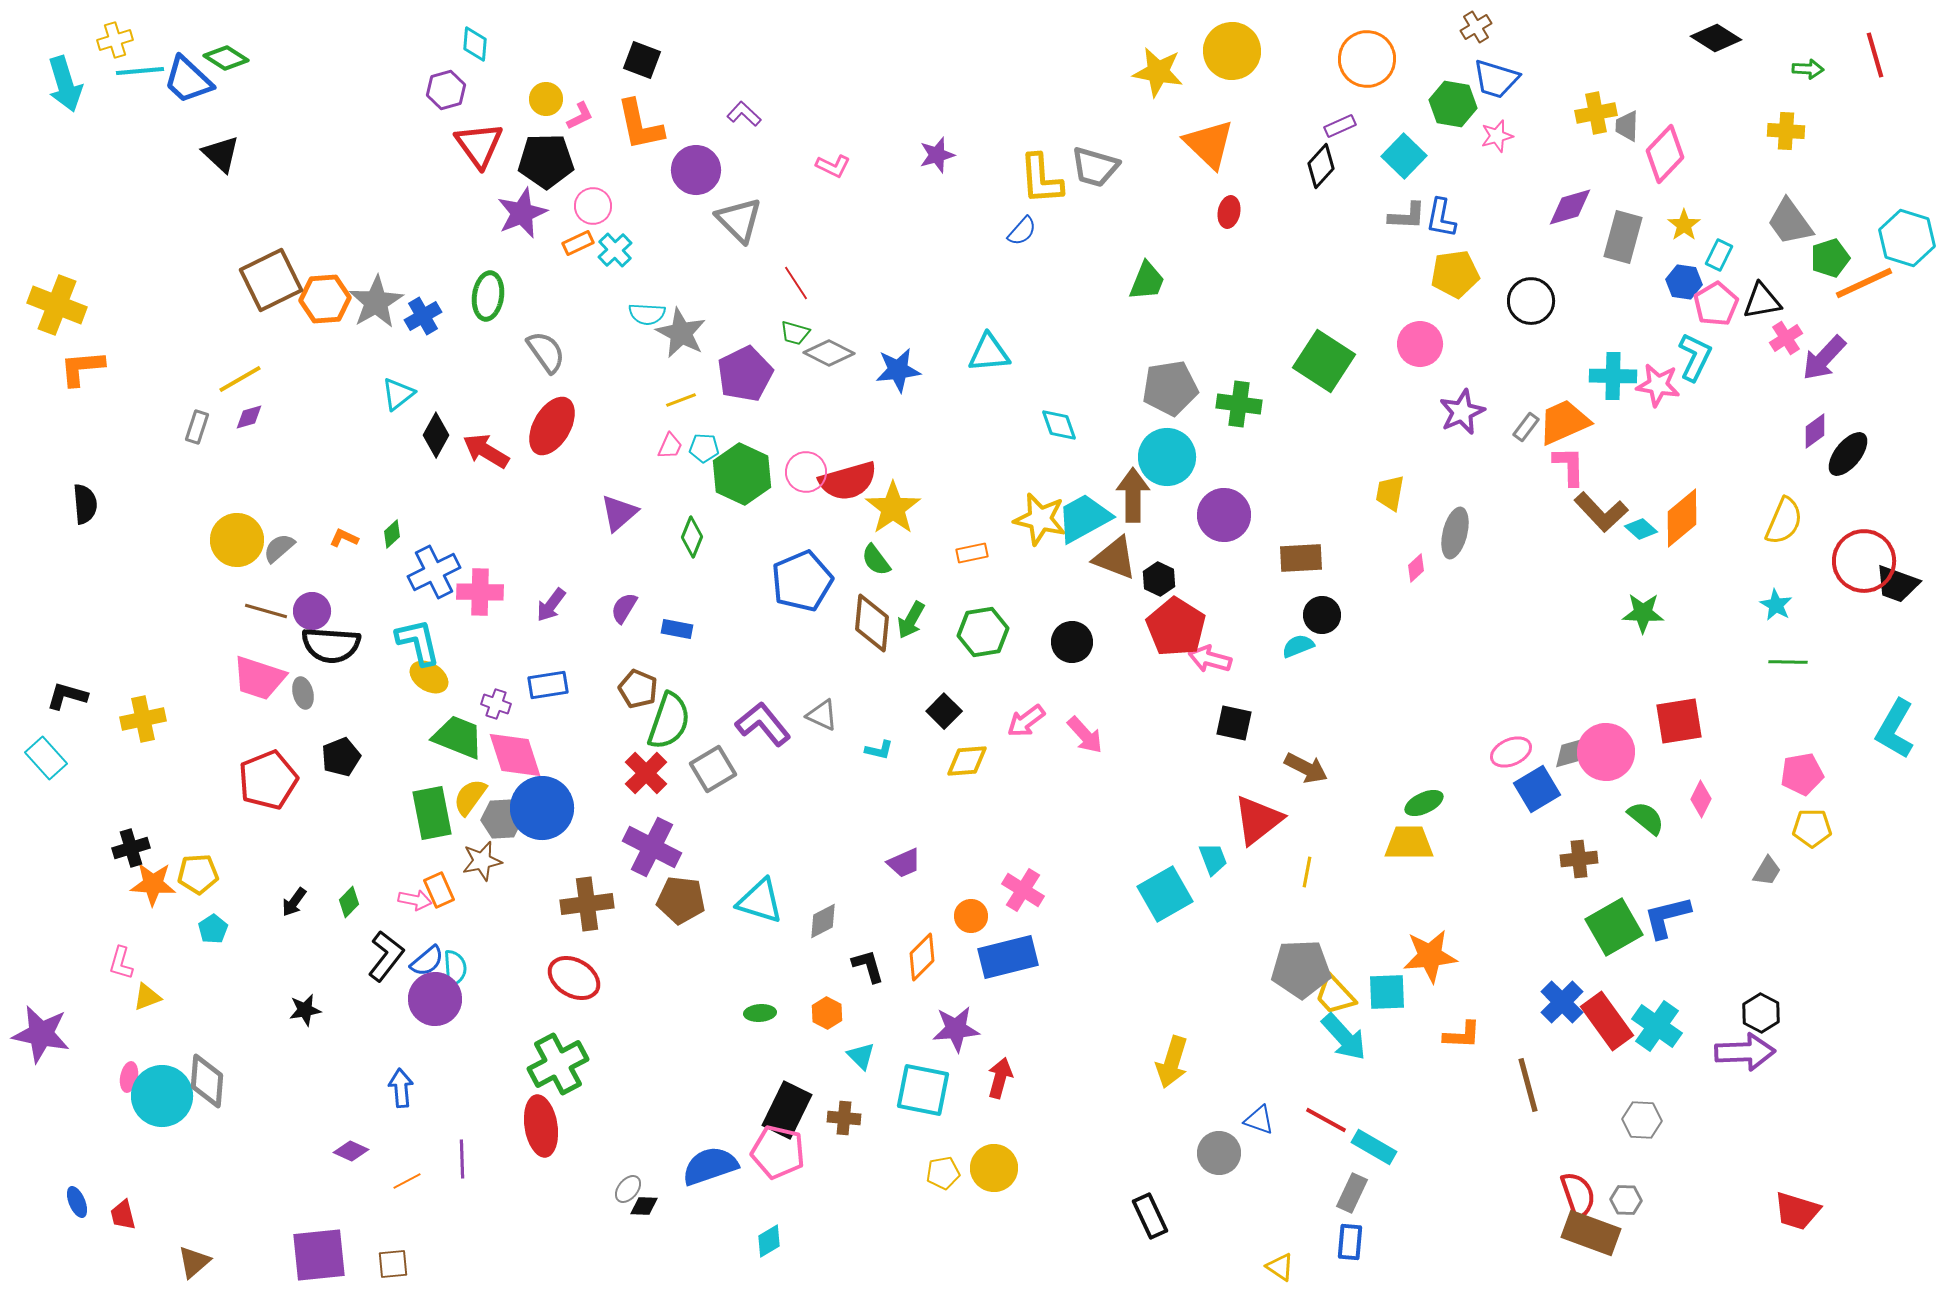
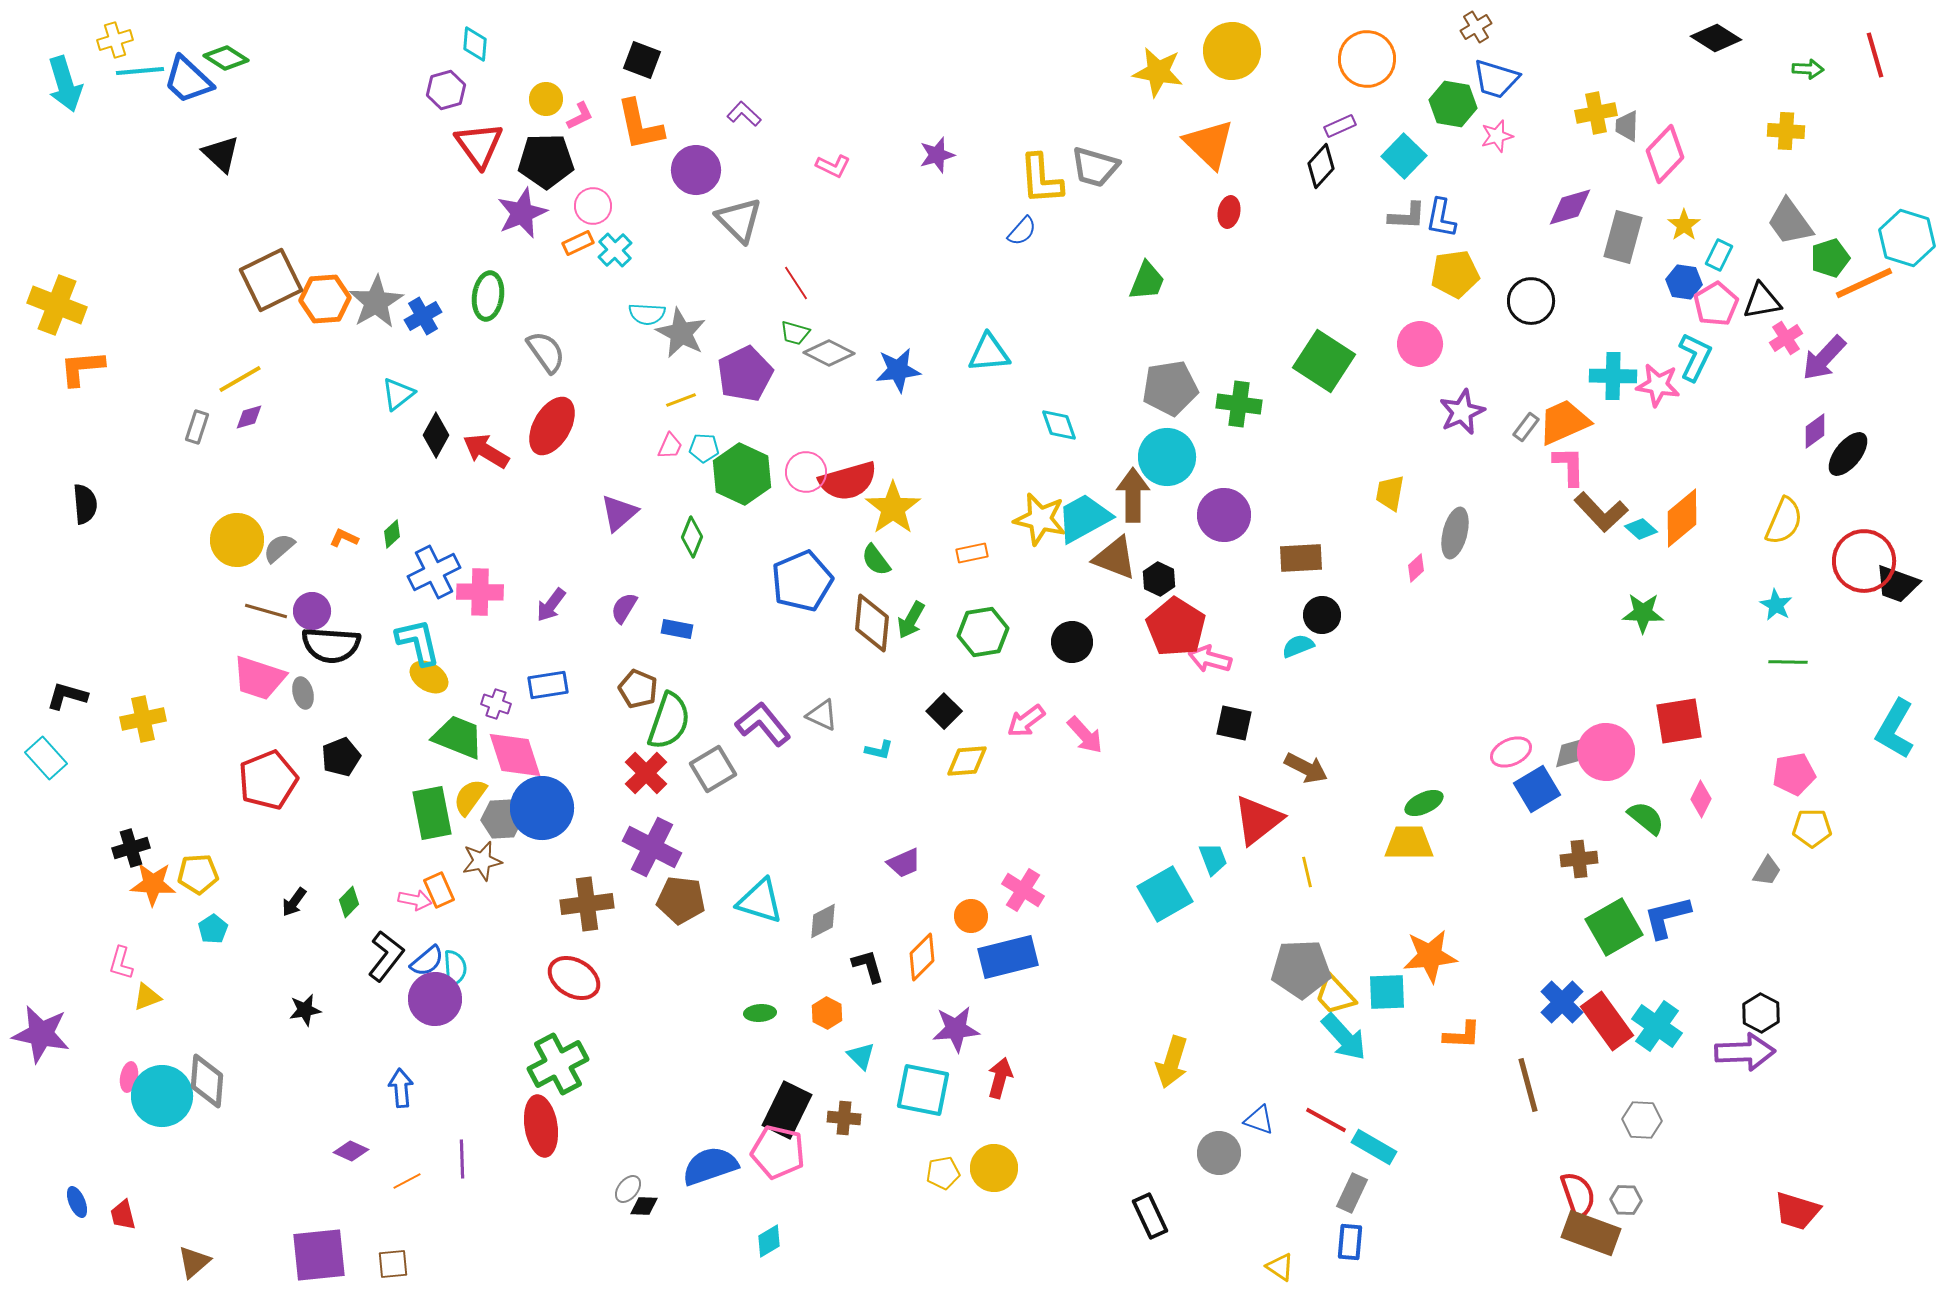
pink pentagon at (1802, 774): moved 8 px left
yellow line at (1307, 872): rotated 24 degrees counterclockwise
